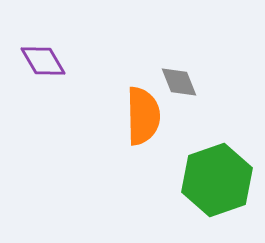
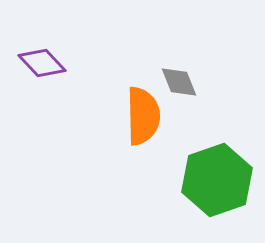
purple diamond: moved 1 px left, 2 px down; rotated 12 degrees counterclockwise
